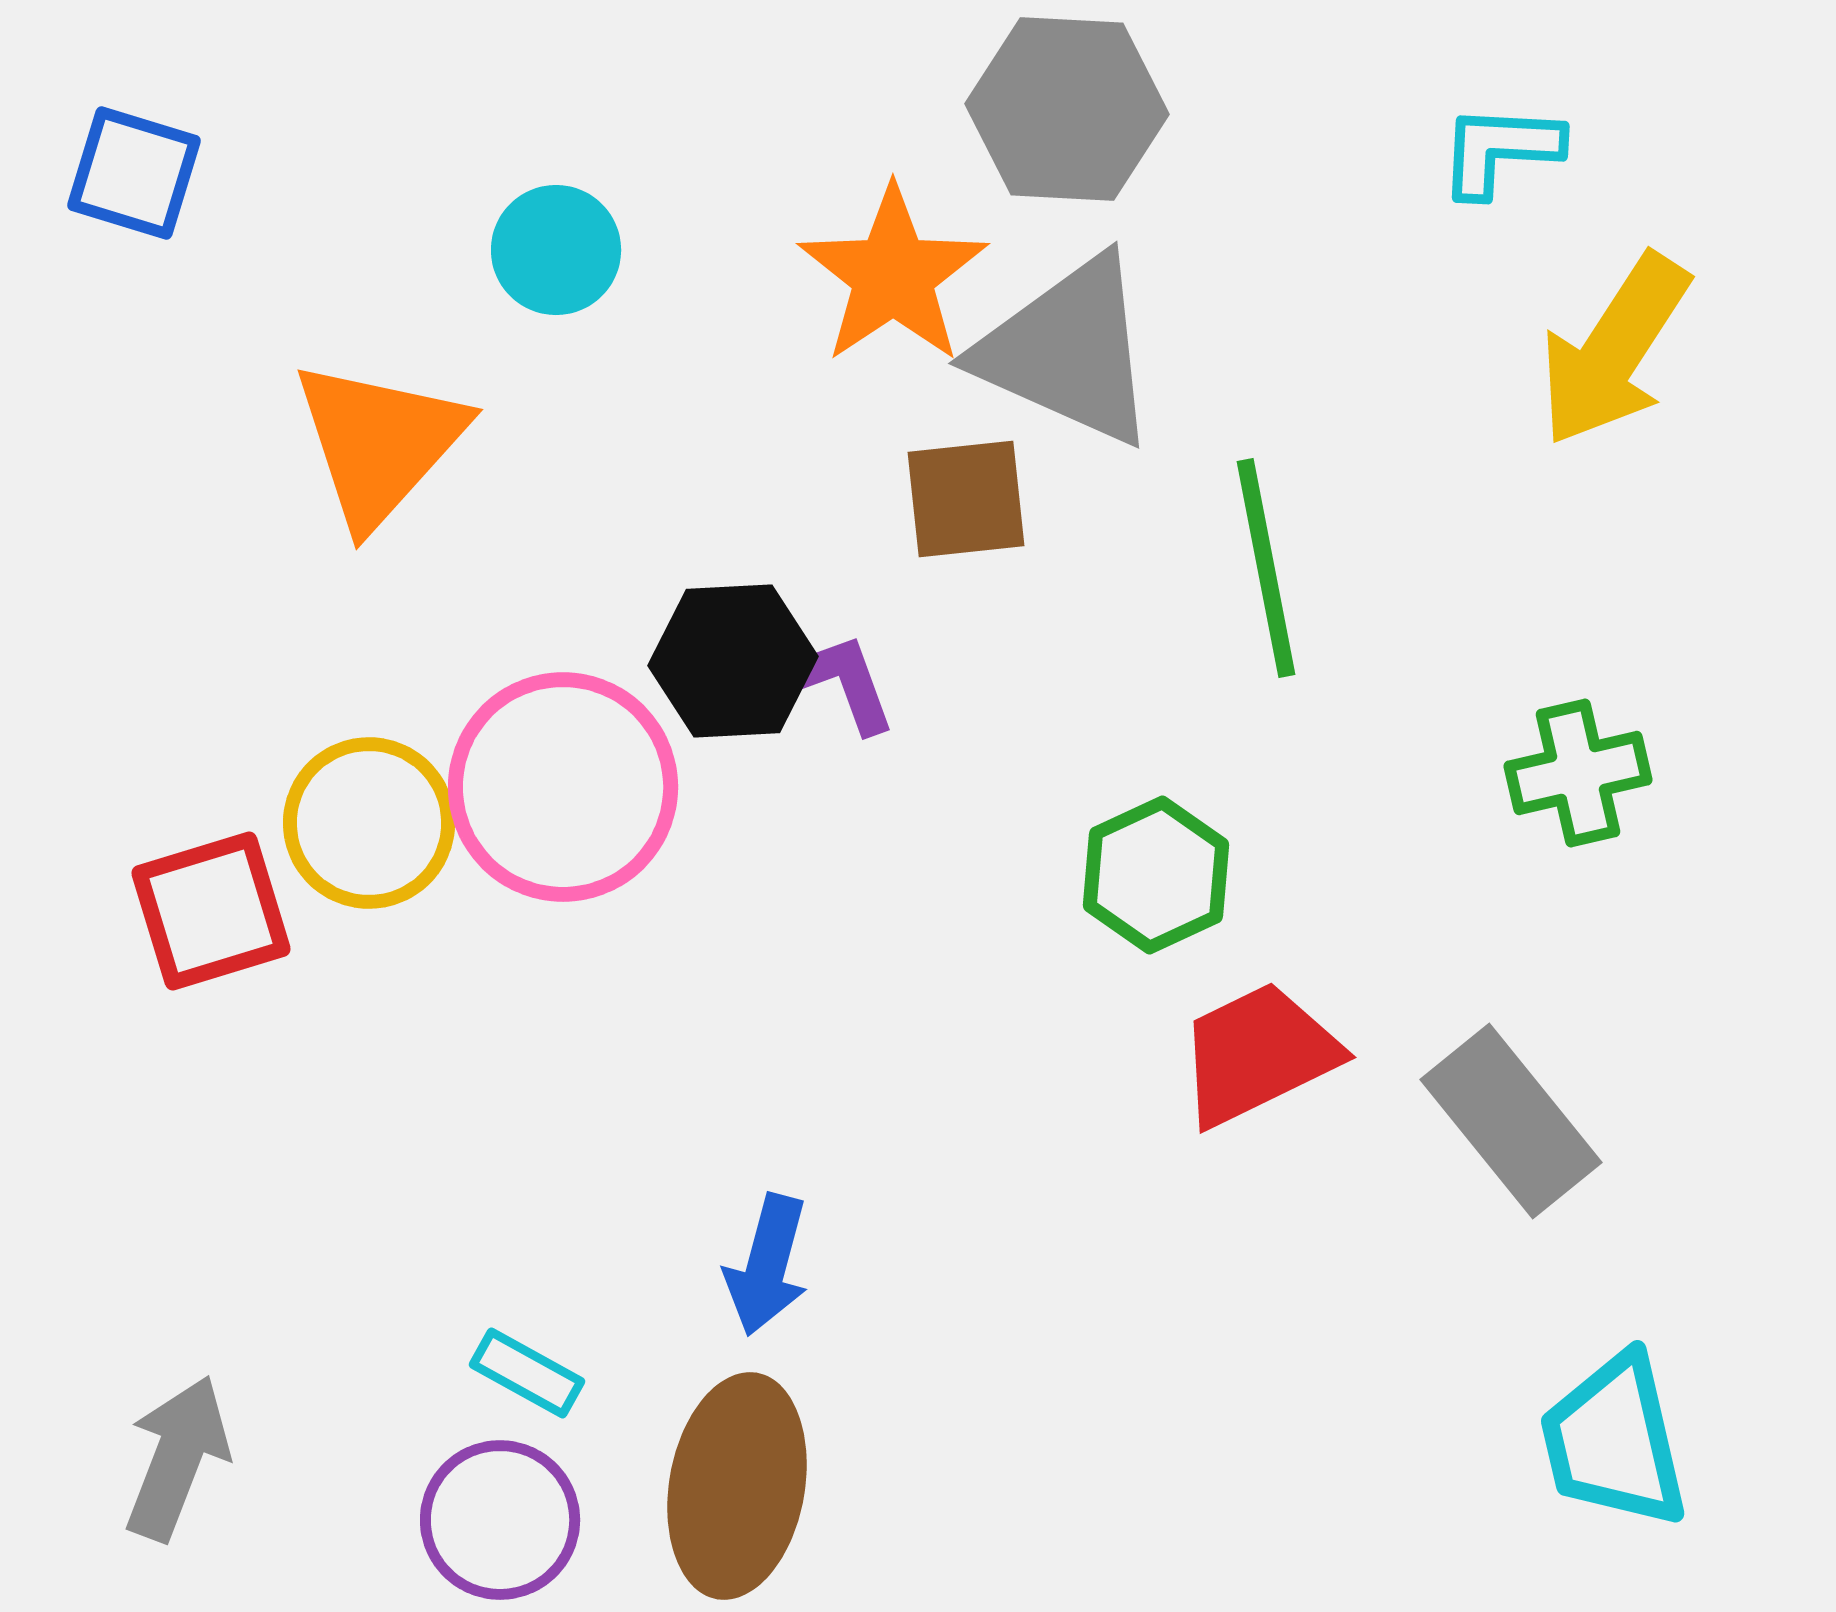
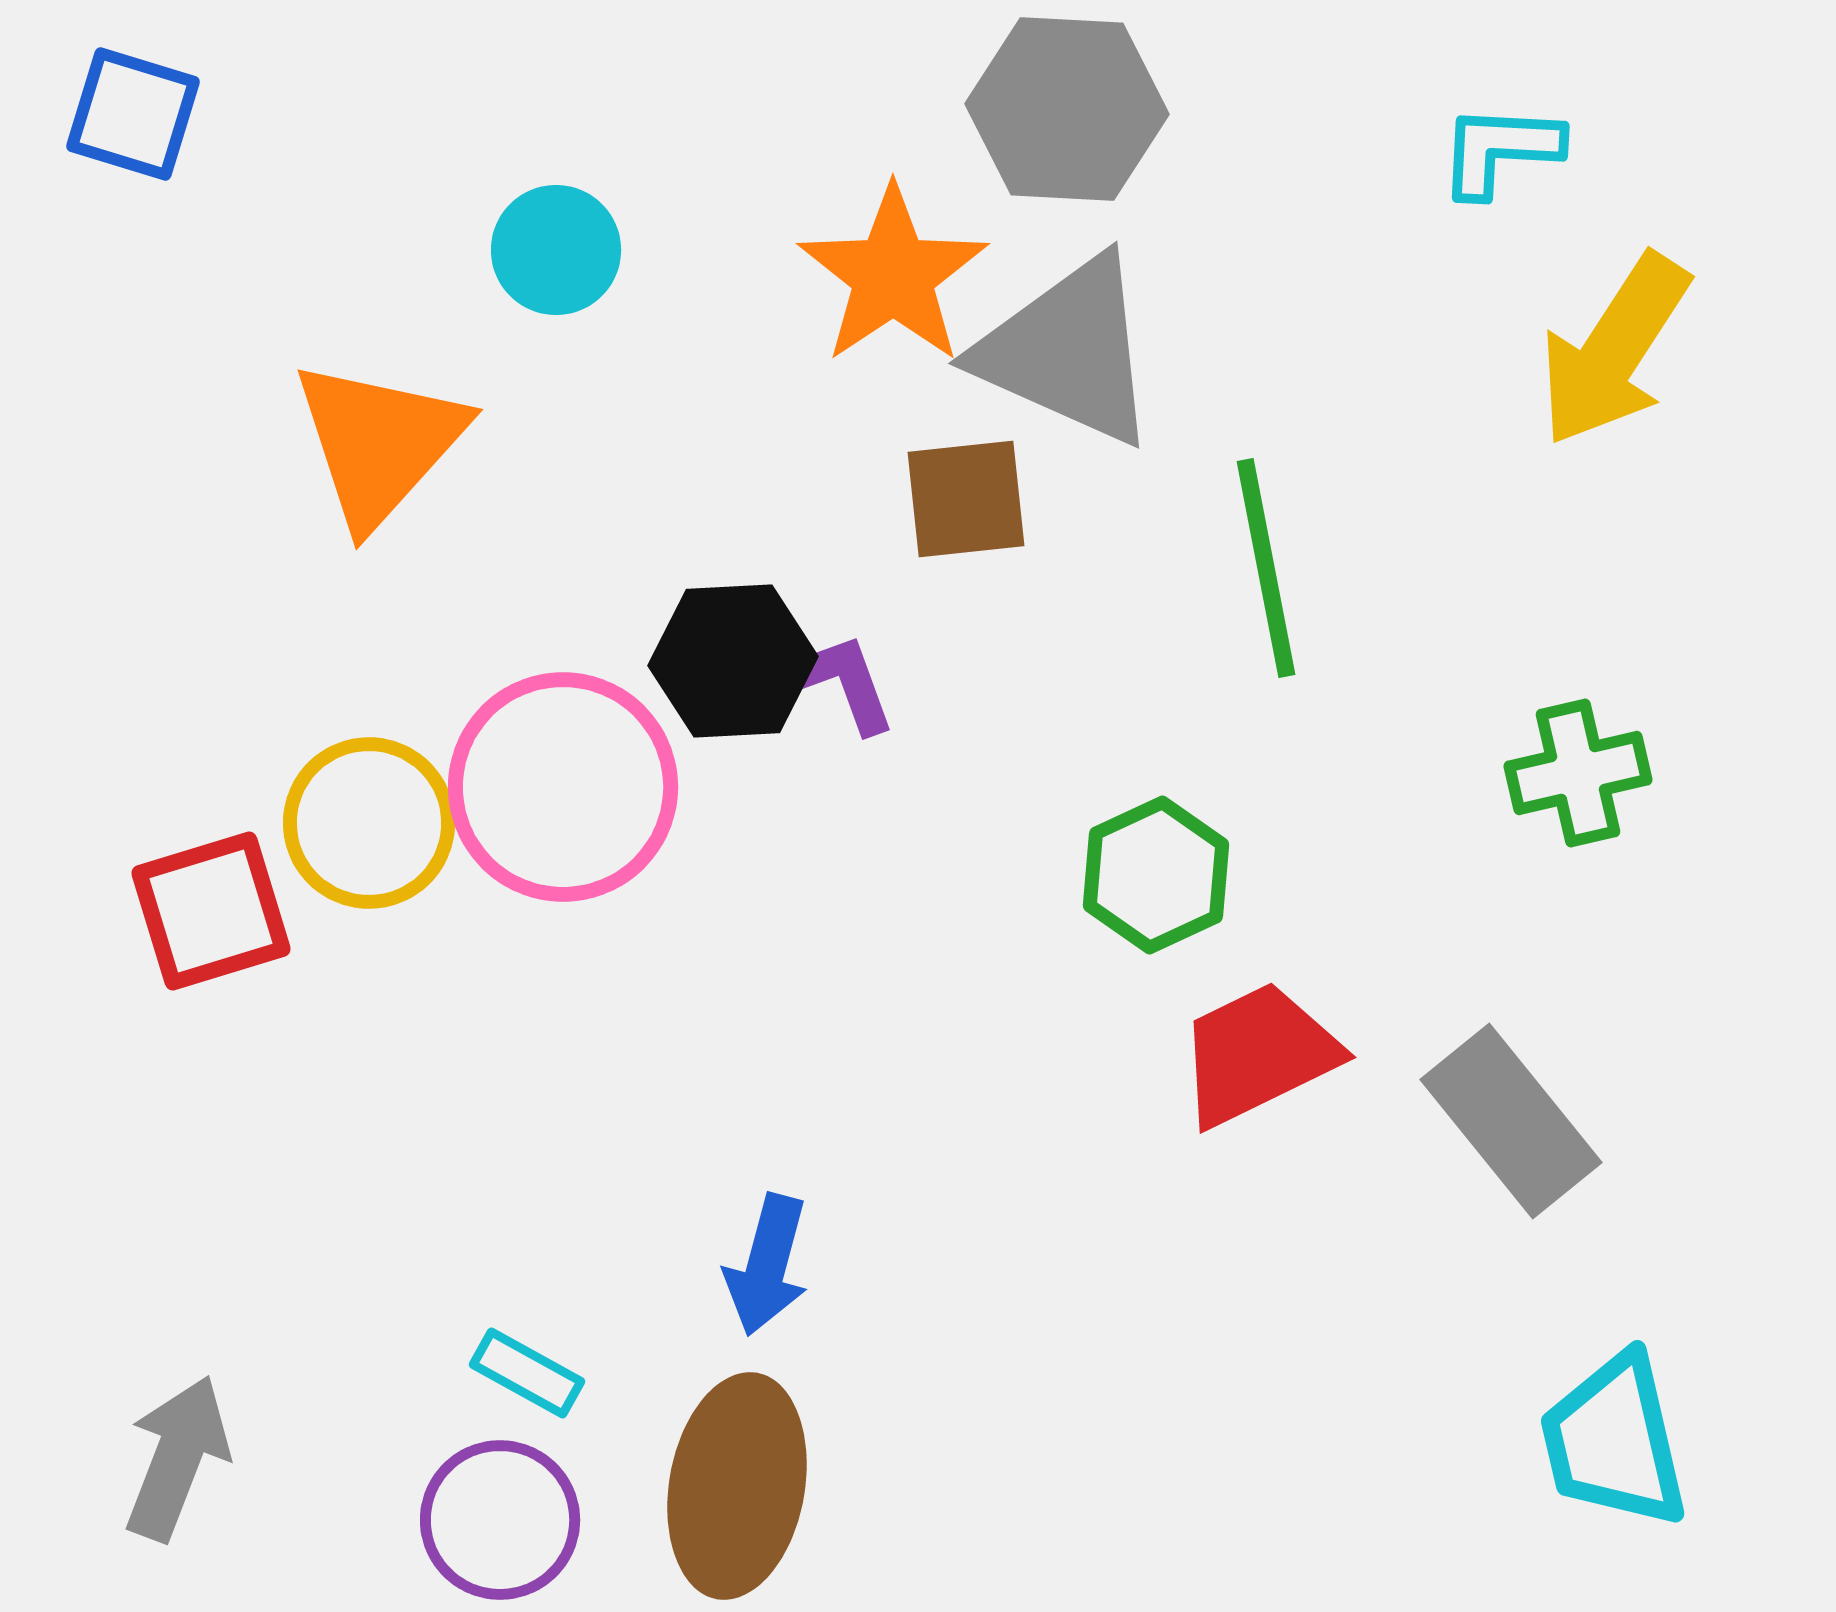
blue square: moved 1 px left, 59 px up
